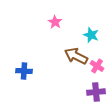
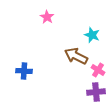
pink star: moved 8 px left, 5 px up
cyan star: moved 1 px right
pink cross: moved 1 px right, 4 px down
